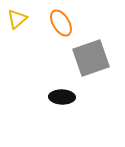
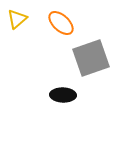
orange ellipse: rotated 16 degrees counterclockwise
black ellipse: moved 1 px right, 2 px up
